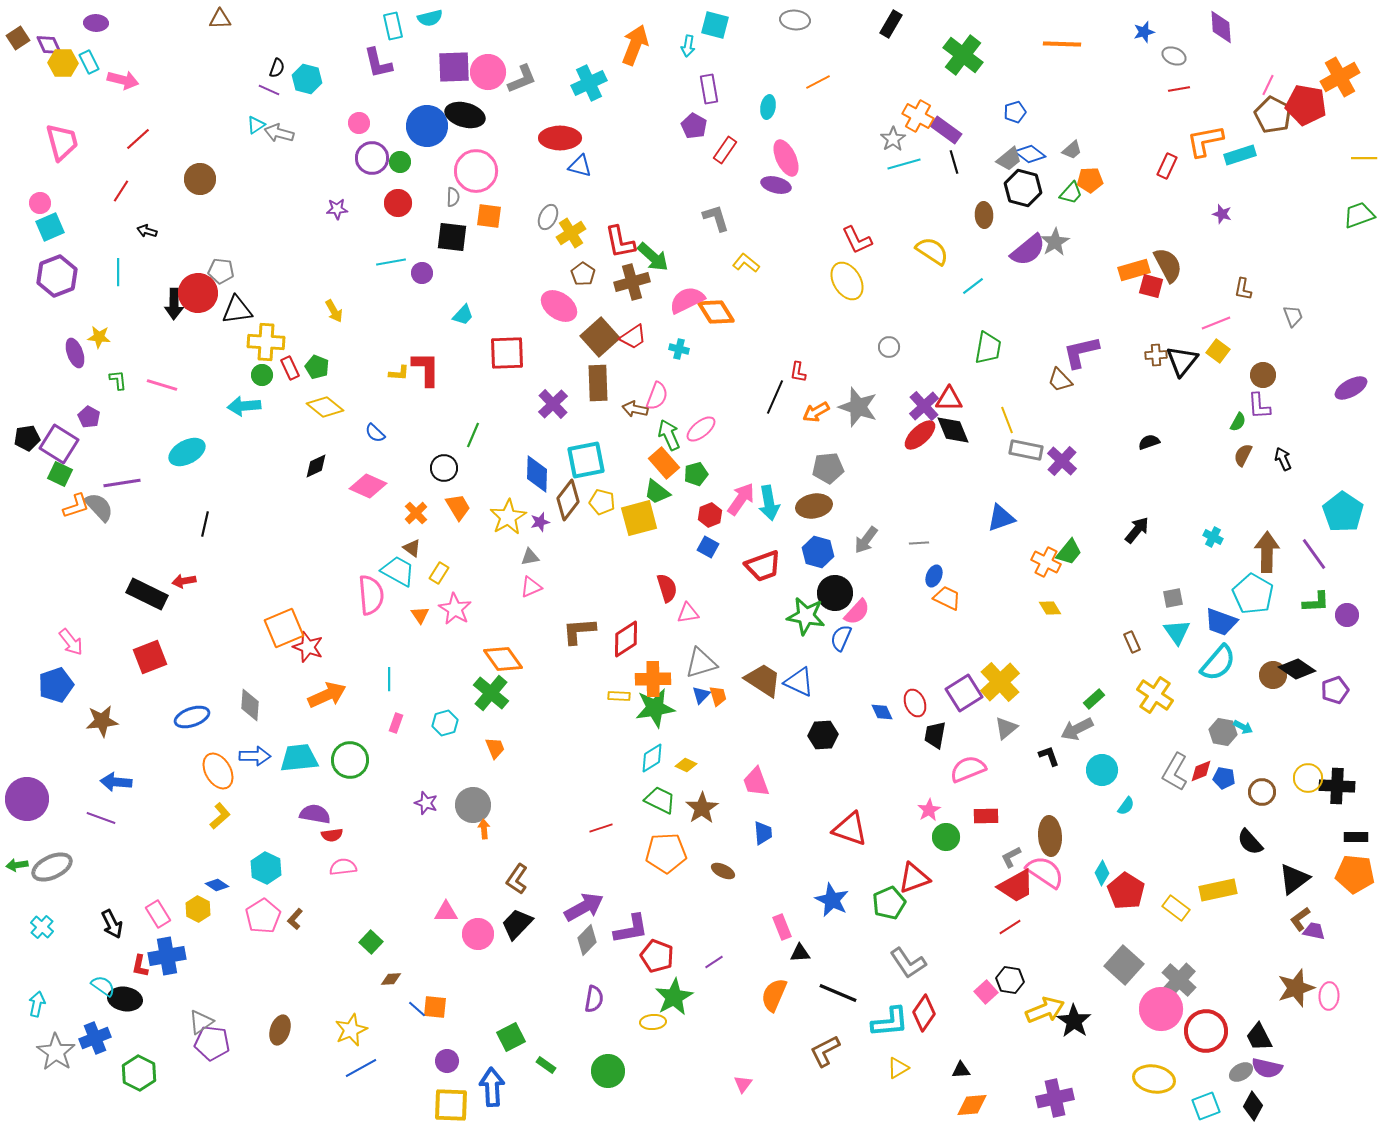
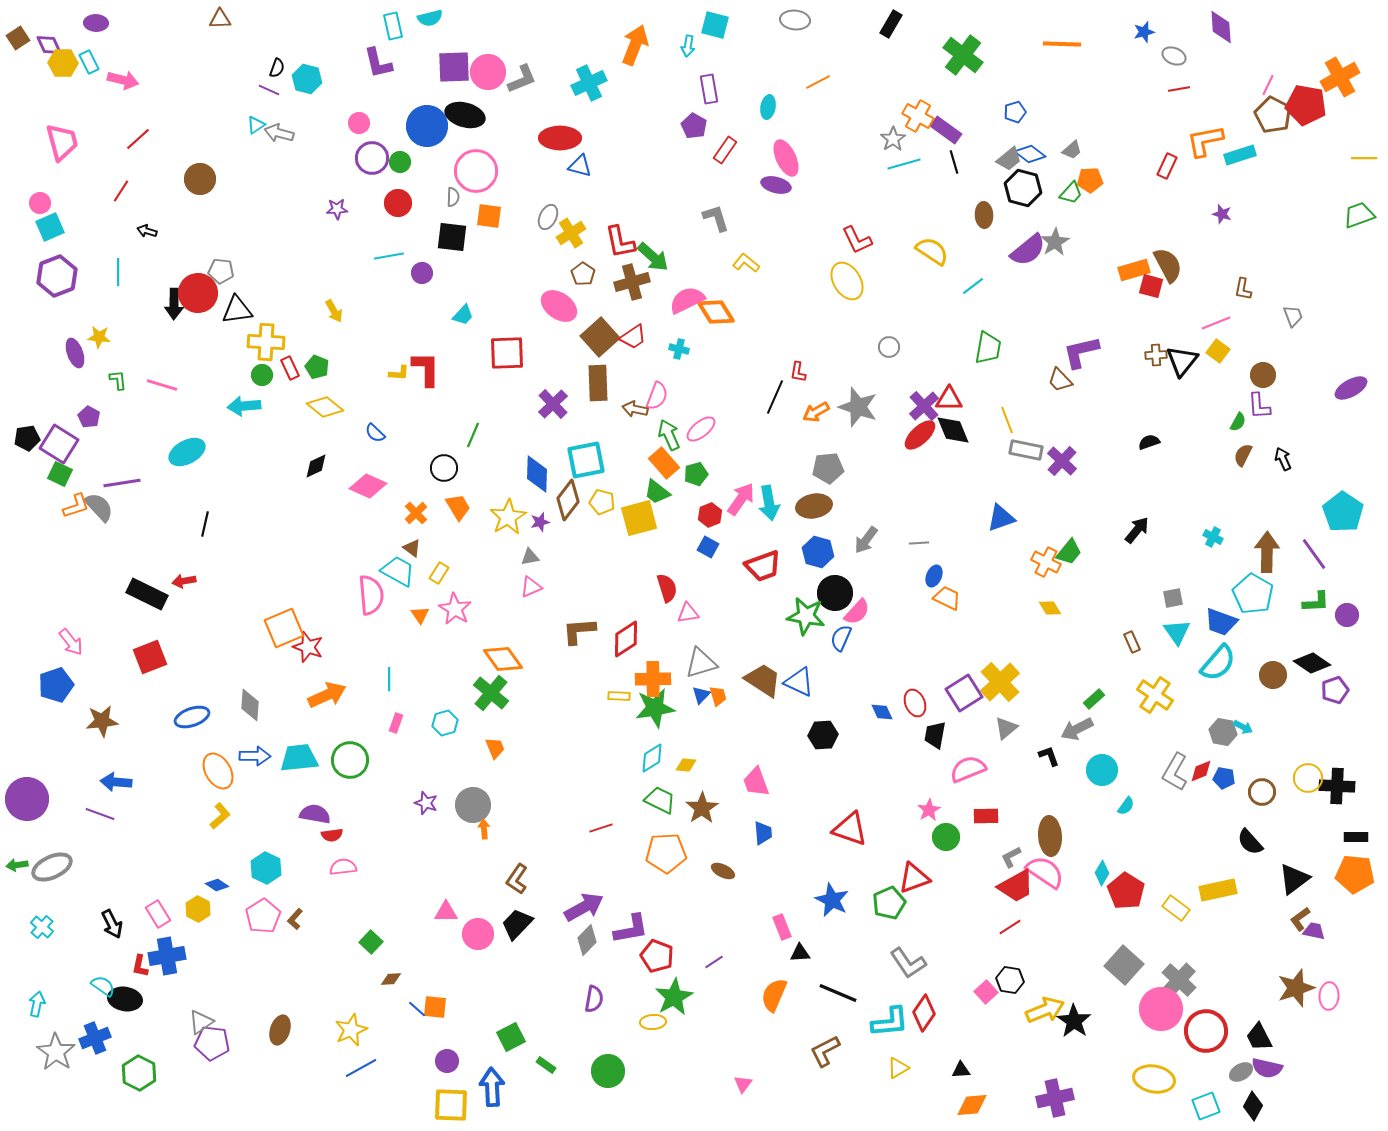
cyan line at (391, 262): moved 2 px left, 6 px up
black diamond at (1297, 669): moved 15 px right, 6 px up
yellow diamond at (686, 765): rotated 20 degrees counterclockwise
purple line at (101, 818): moved 1 px left, 4 px up
